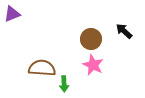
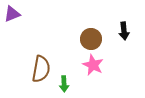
black arrow: rotated 138 degrees counterclockwise
brown semicircle: moved 1 px left, 1 px down; rotated 96 degrees clockwise
